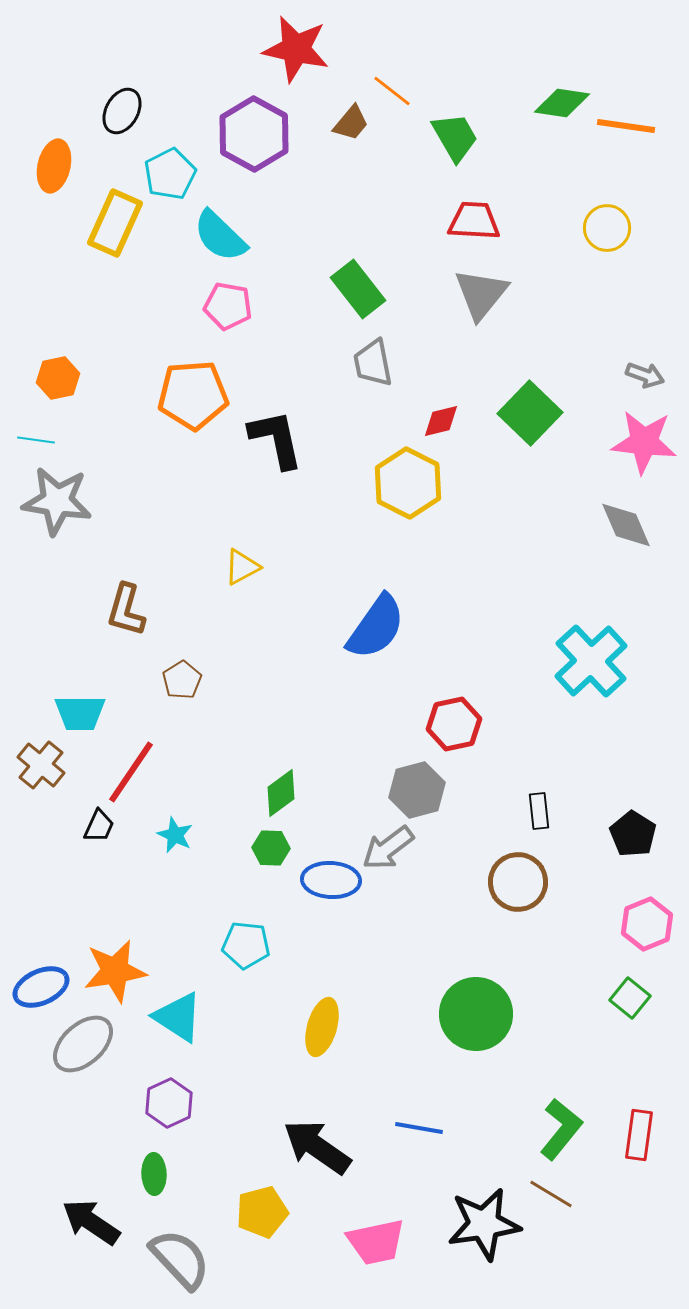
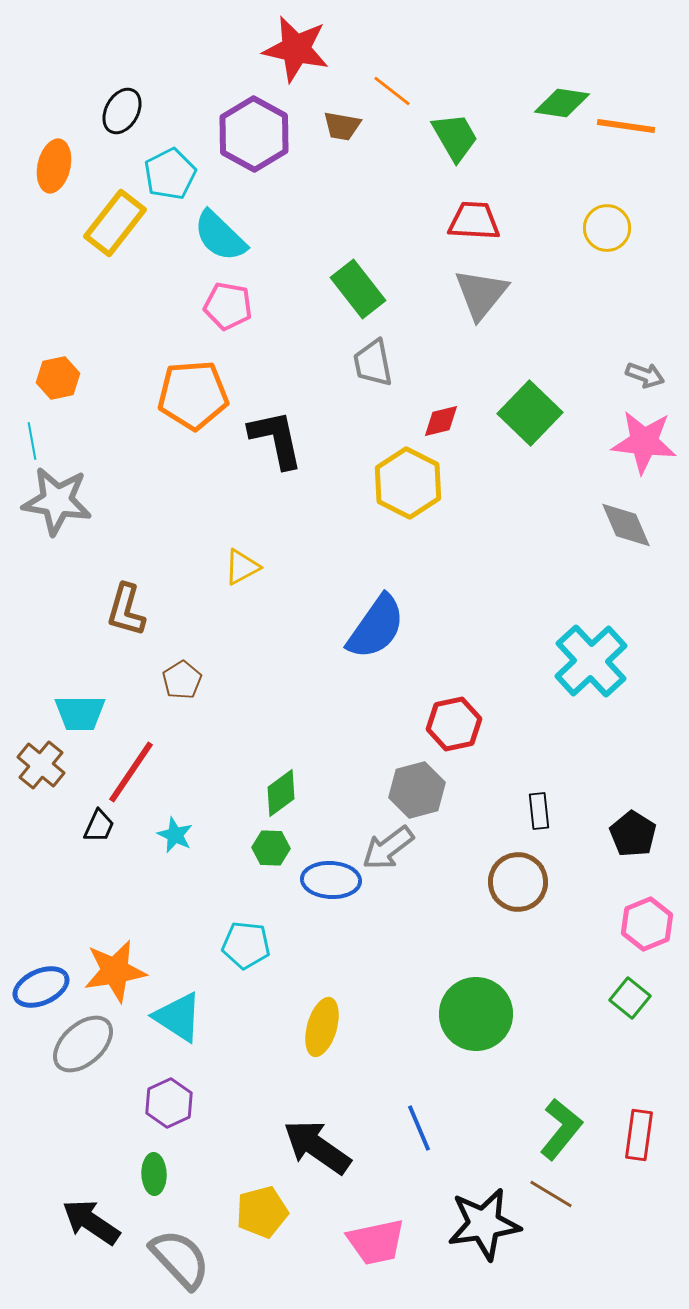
brown trapezoid at (351, 123): moved 9 px left, 3 px down; rotated 60 degrees clockwise
yellow rectangle at (115, 223): rotated 14 degrees clockwise
cyan line at (36, 440): moved 4 px left, 1 px down; rotated 72 degrees clockwise
blue line at (419, 1128): rotated 57 degrees clockwise
